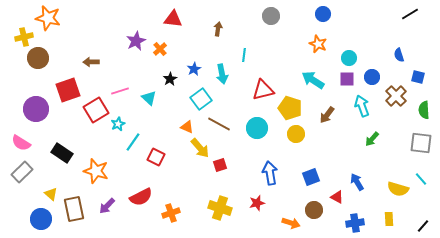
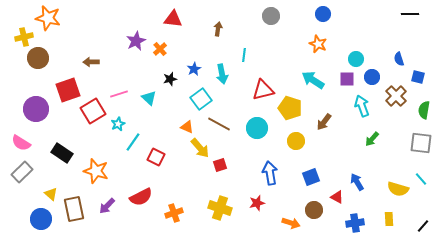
black line at (410, 14): rotated 30 degrees clockwise
blue semicircle at (399, 55): moved 4 px down
cyan circle at (349, 58): moved 7 px right, 1 px down
black star at (170, 79): rotated 16 degrees clockwise
pink line at (120, 91): moved 1 px left, 3 px down
red square at (96, 110): moved 3 px left, 1 px down
green semicircle at (424, 110): rotated 12 degrees clockwise
brown arrow at (327, 115): moved 3 px left, 7 px down
yellow circle at (296, 134): moved 7 px down
orange cross at (171, 213): moved 3 px right
